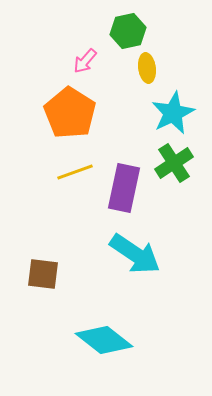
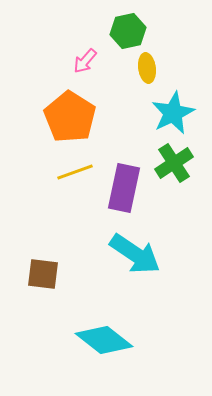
orange pentagon: moved 4 px down
